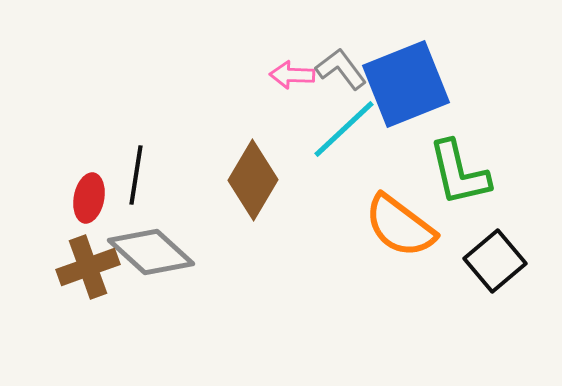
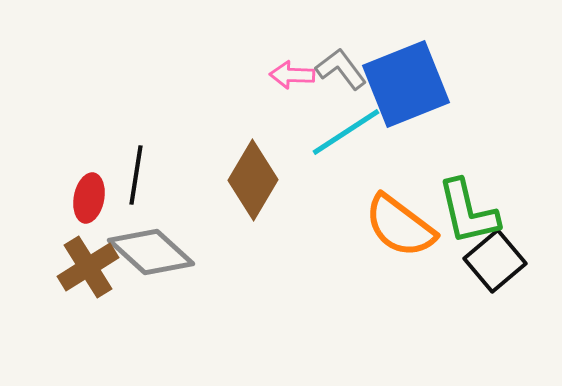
cyan line: moved 2 px right, 3 px down; rotated 10 degrees clockwise
green L-shape: moved 9 px right, 39 px down
brown cross: rotated 12 degrees counterclockwise
